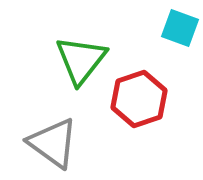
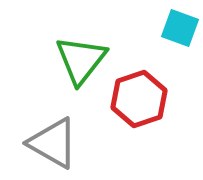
gray triangle: rotated 6 degrees counterclockwise
